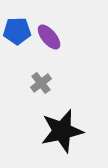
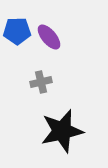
gray cross: moved 1 px up; rotated 25 degrees clockwise
